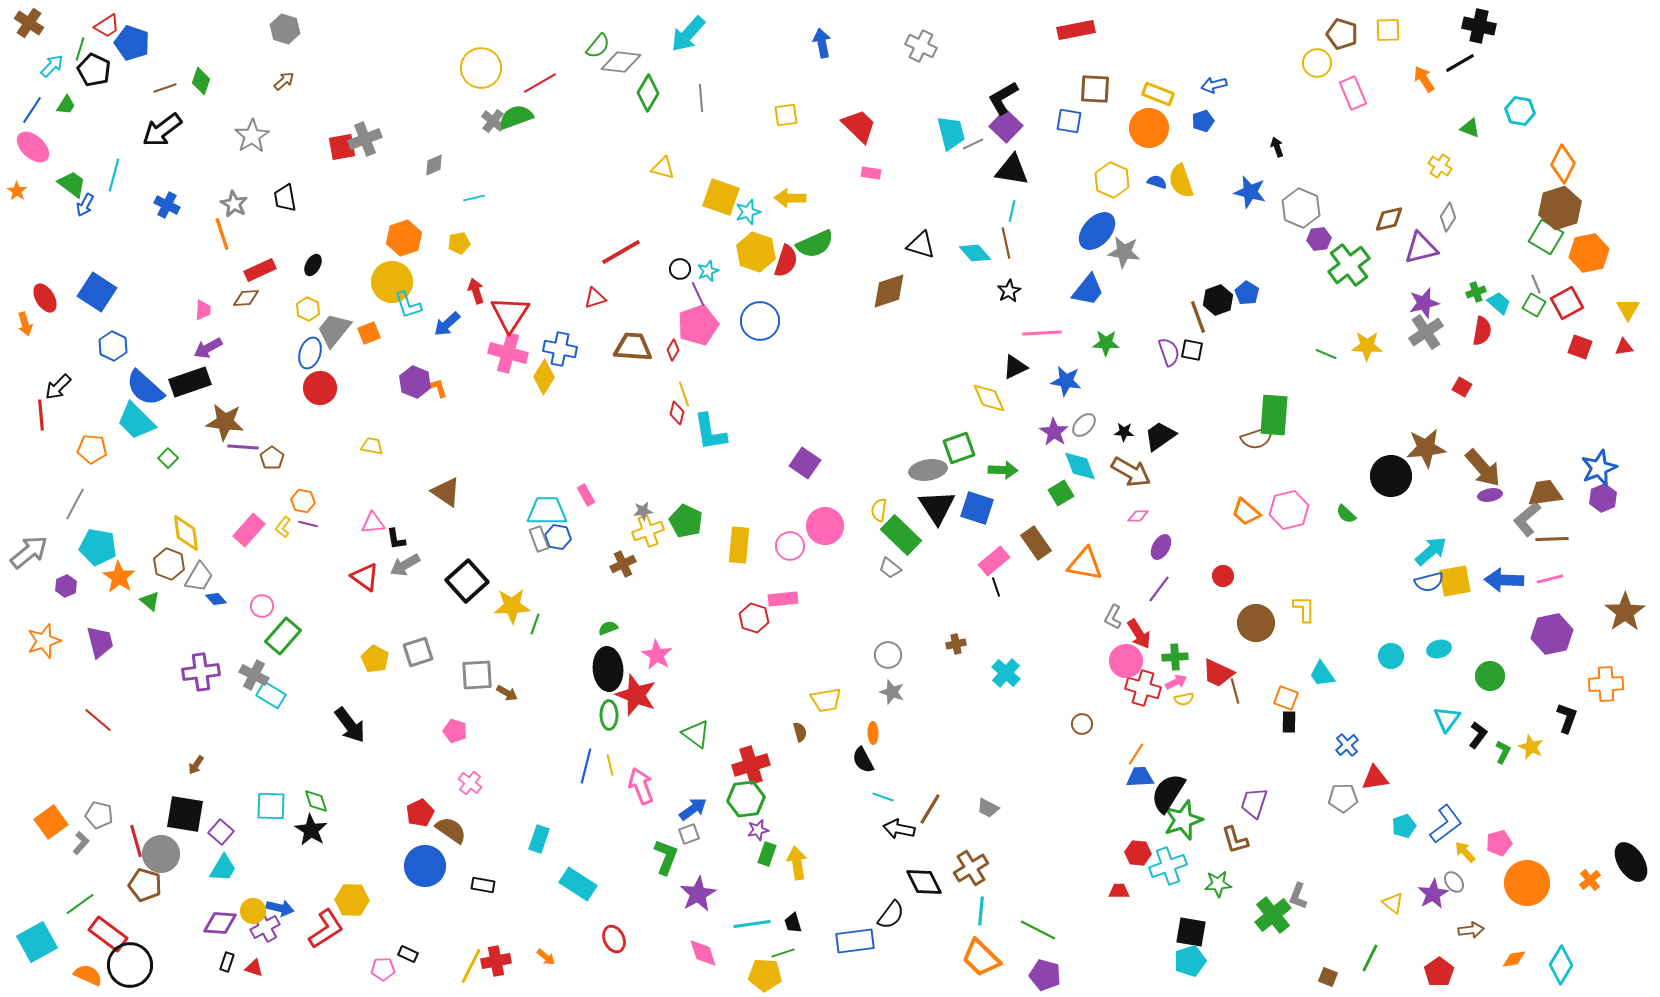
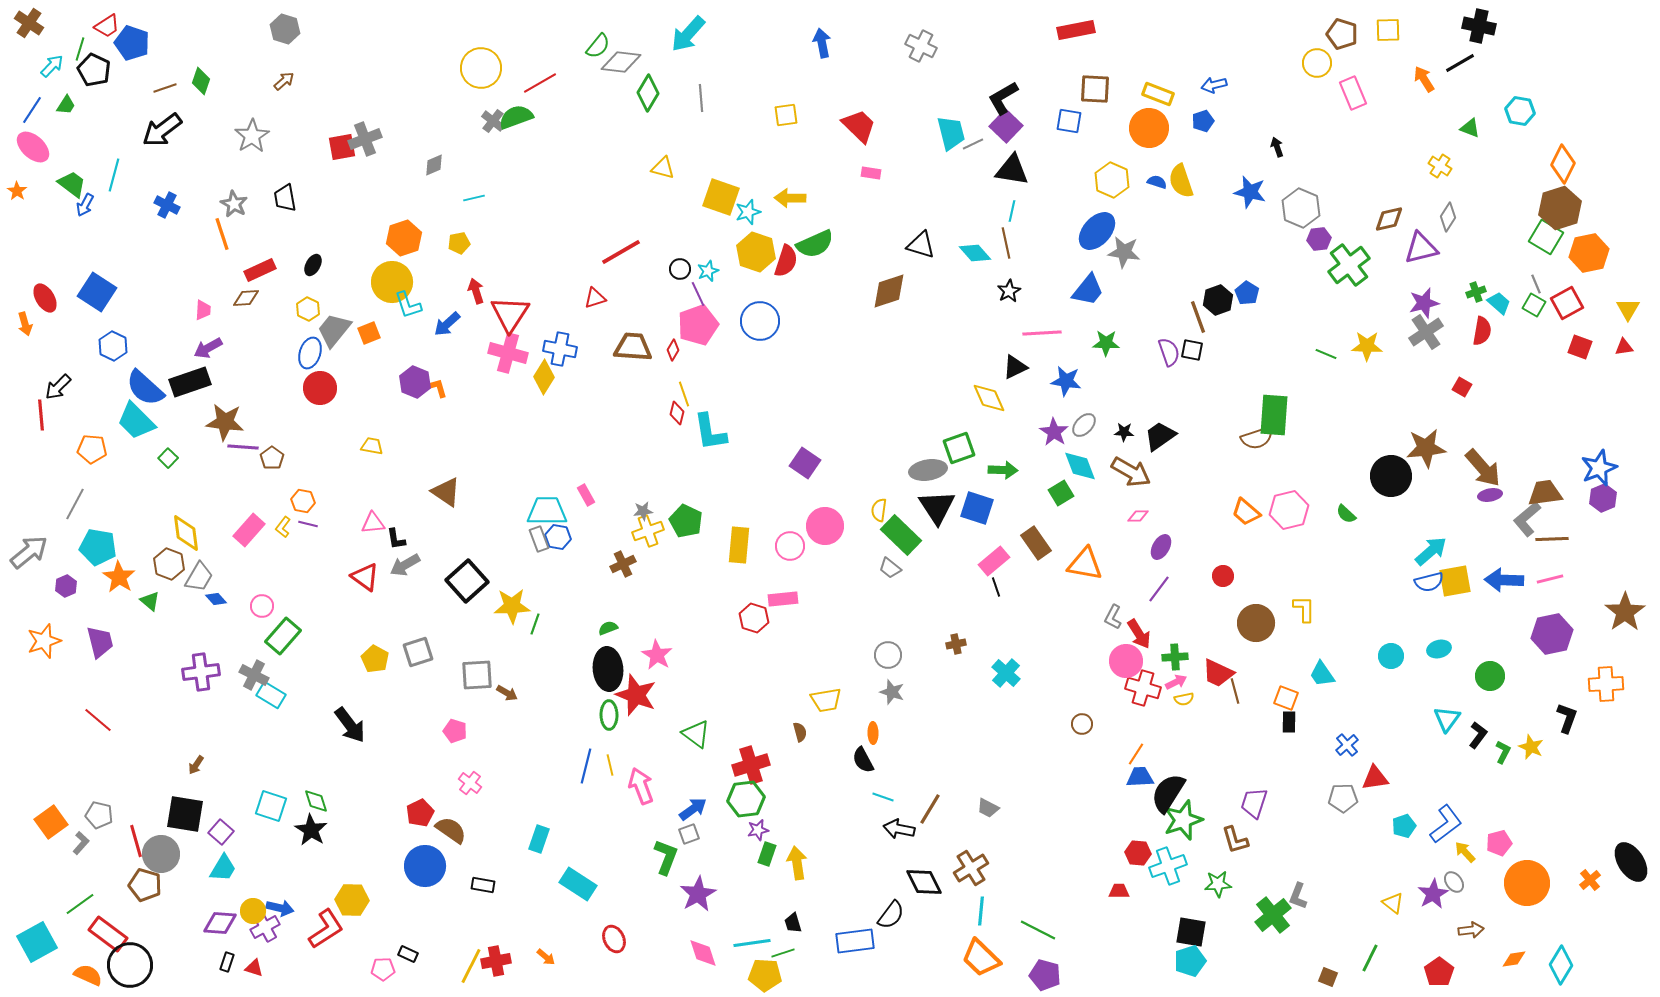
cyan square at (271, 806): rotated 16 degrees clockwise
cyan line at (752, 924): moved 19 px down
